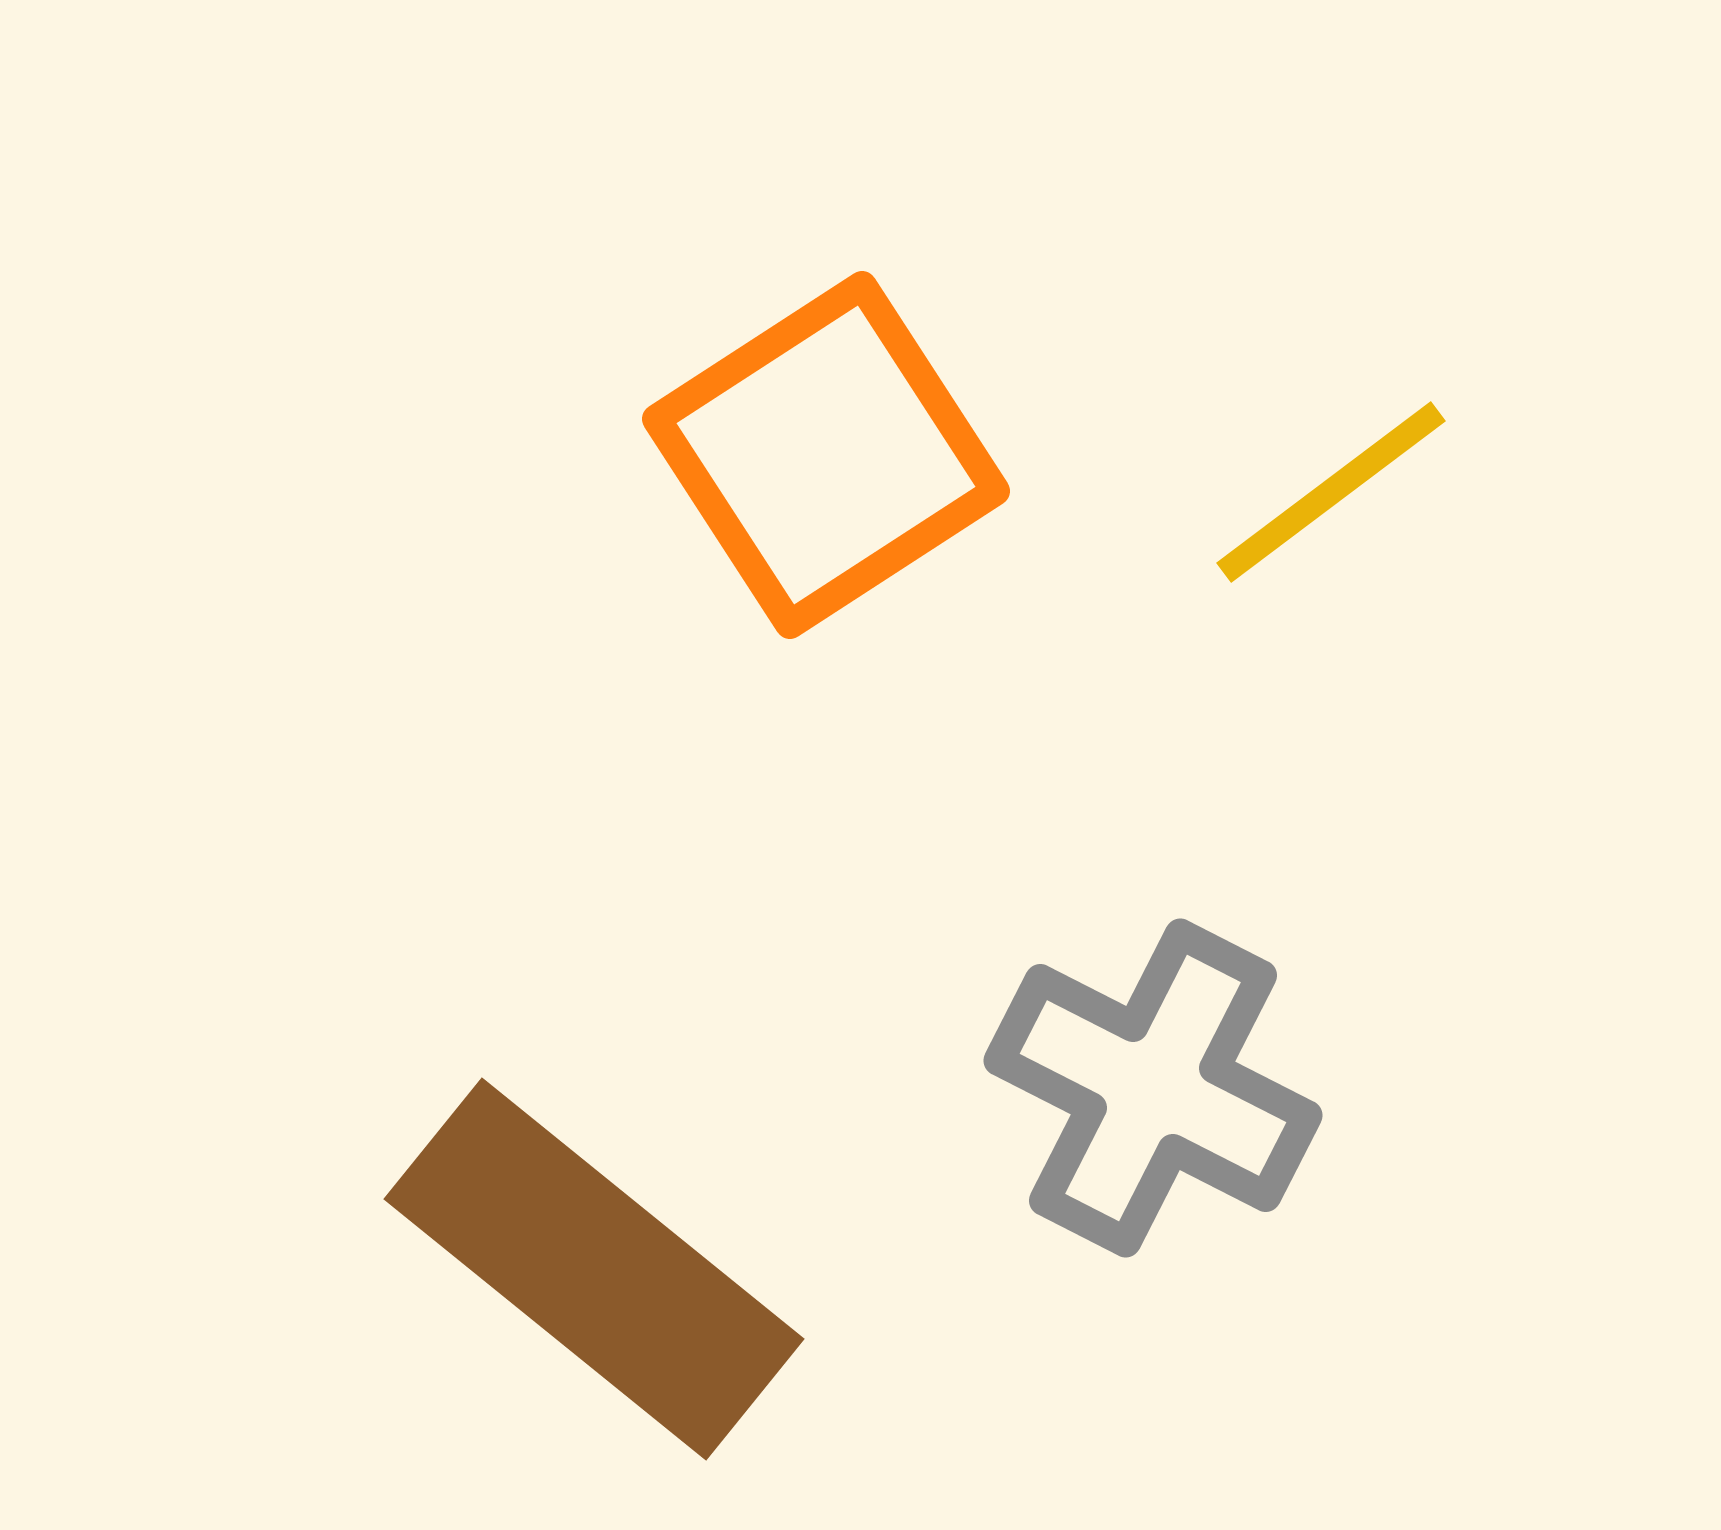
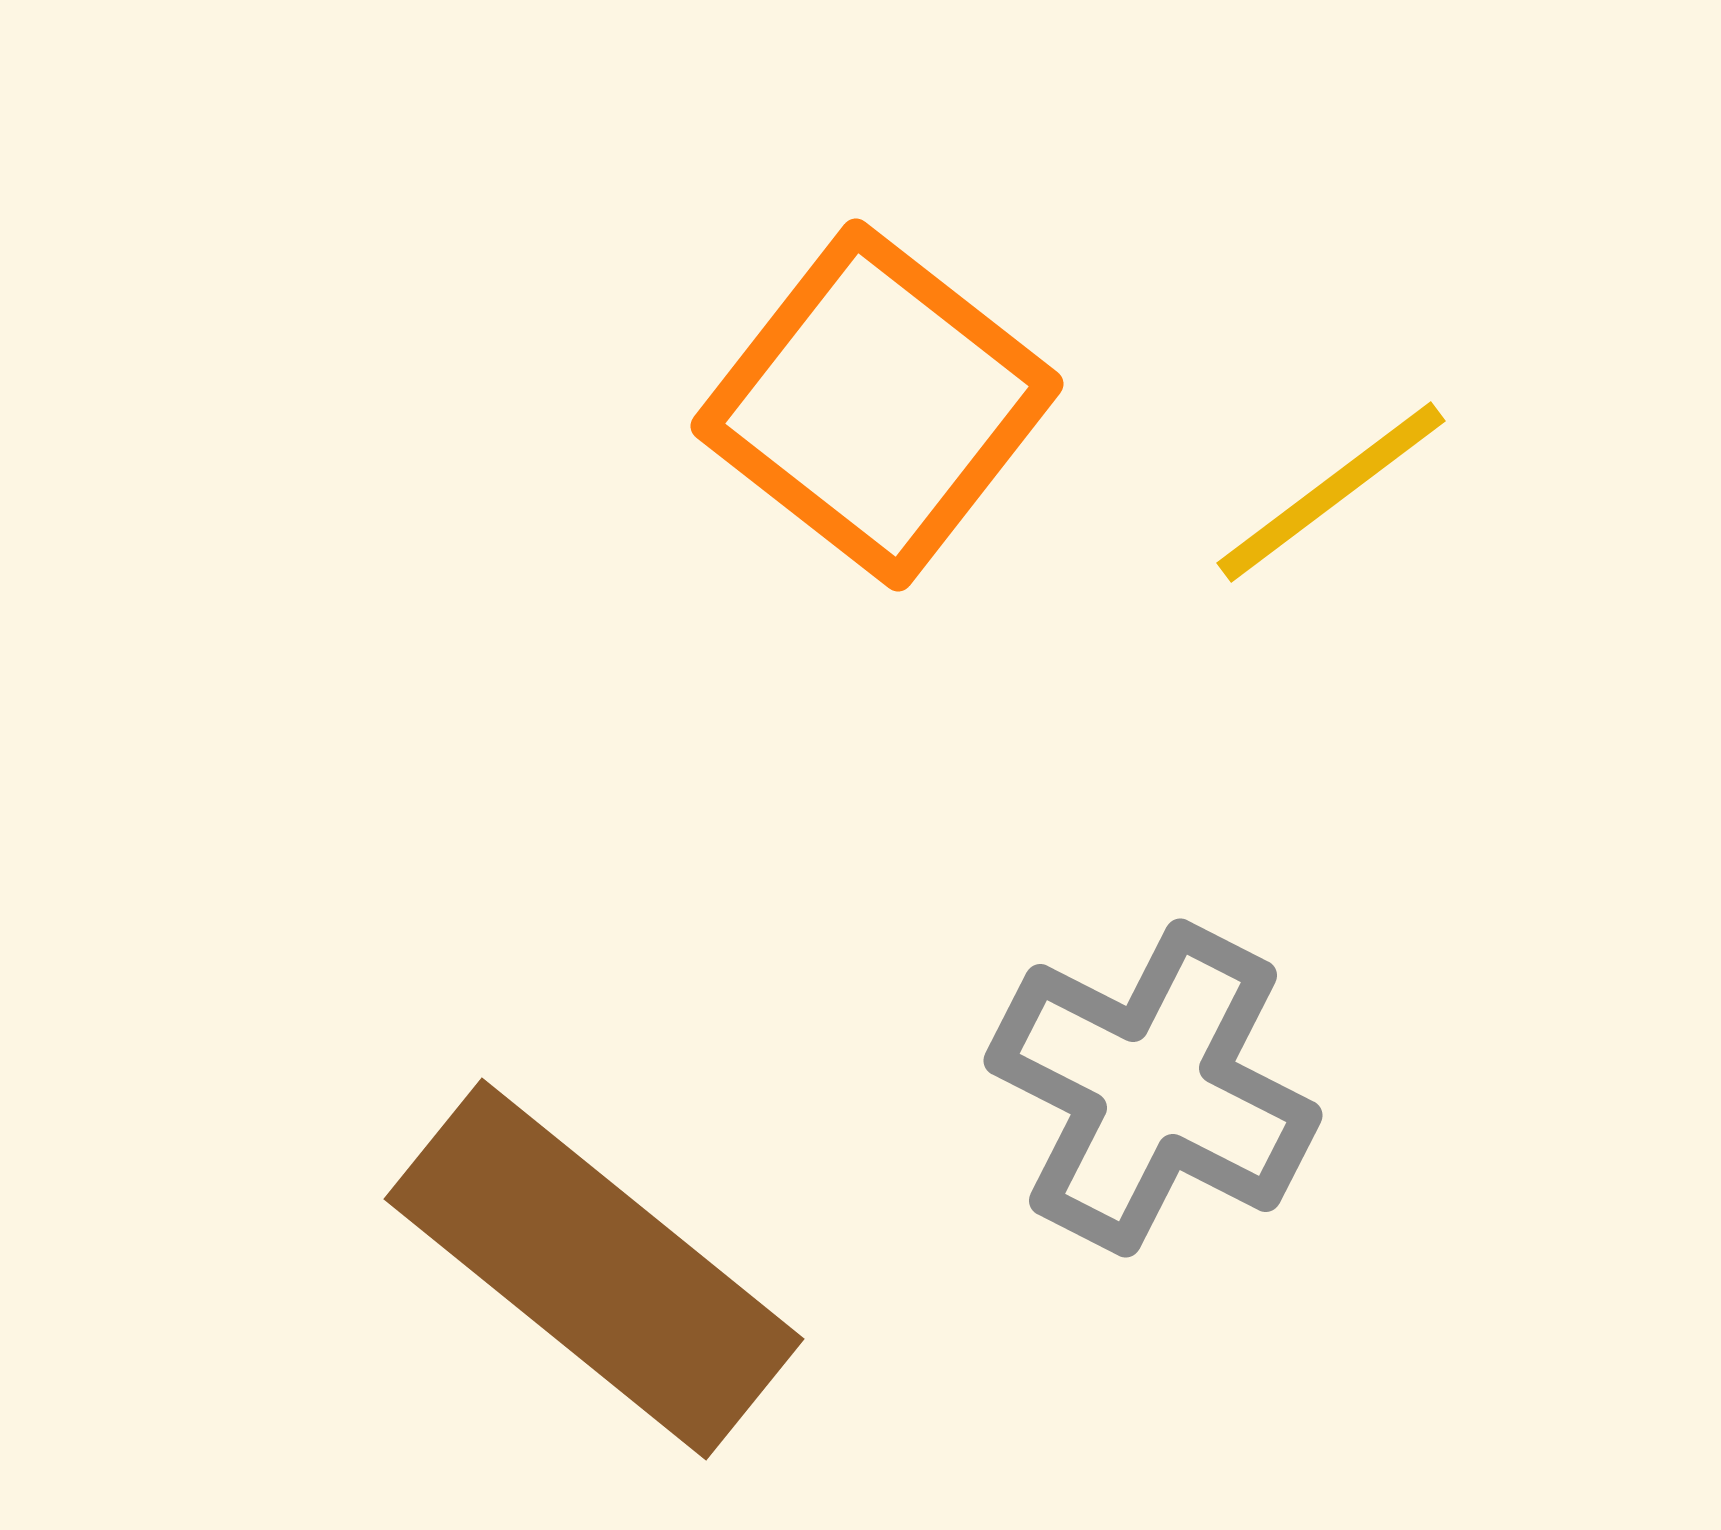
orange square: moved 51 px right, 50 px up; rotated 19 degrees counterclockwise
